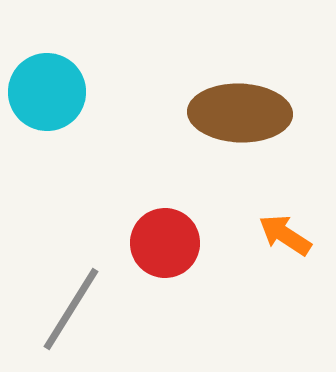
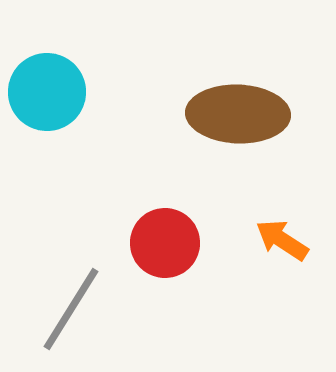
brown ellipse: moved 2 px left, 1 px down
orange arrow: moved 3 px left, 5 px down
